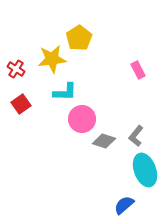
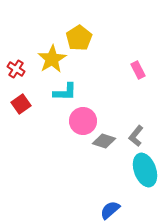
yellow star: rotated 24 degrees counterclockwise
pink circle: moved 1 px right, 2 px down
blue semicircle: moved 14 px left, 5 px down
